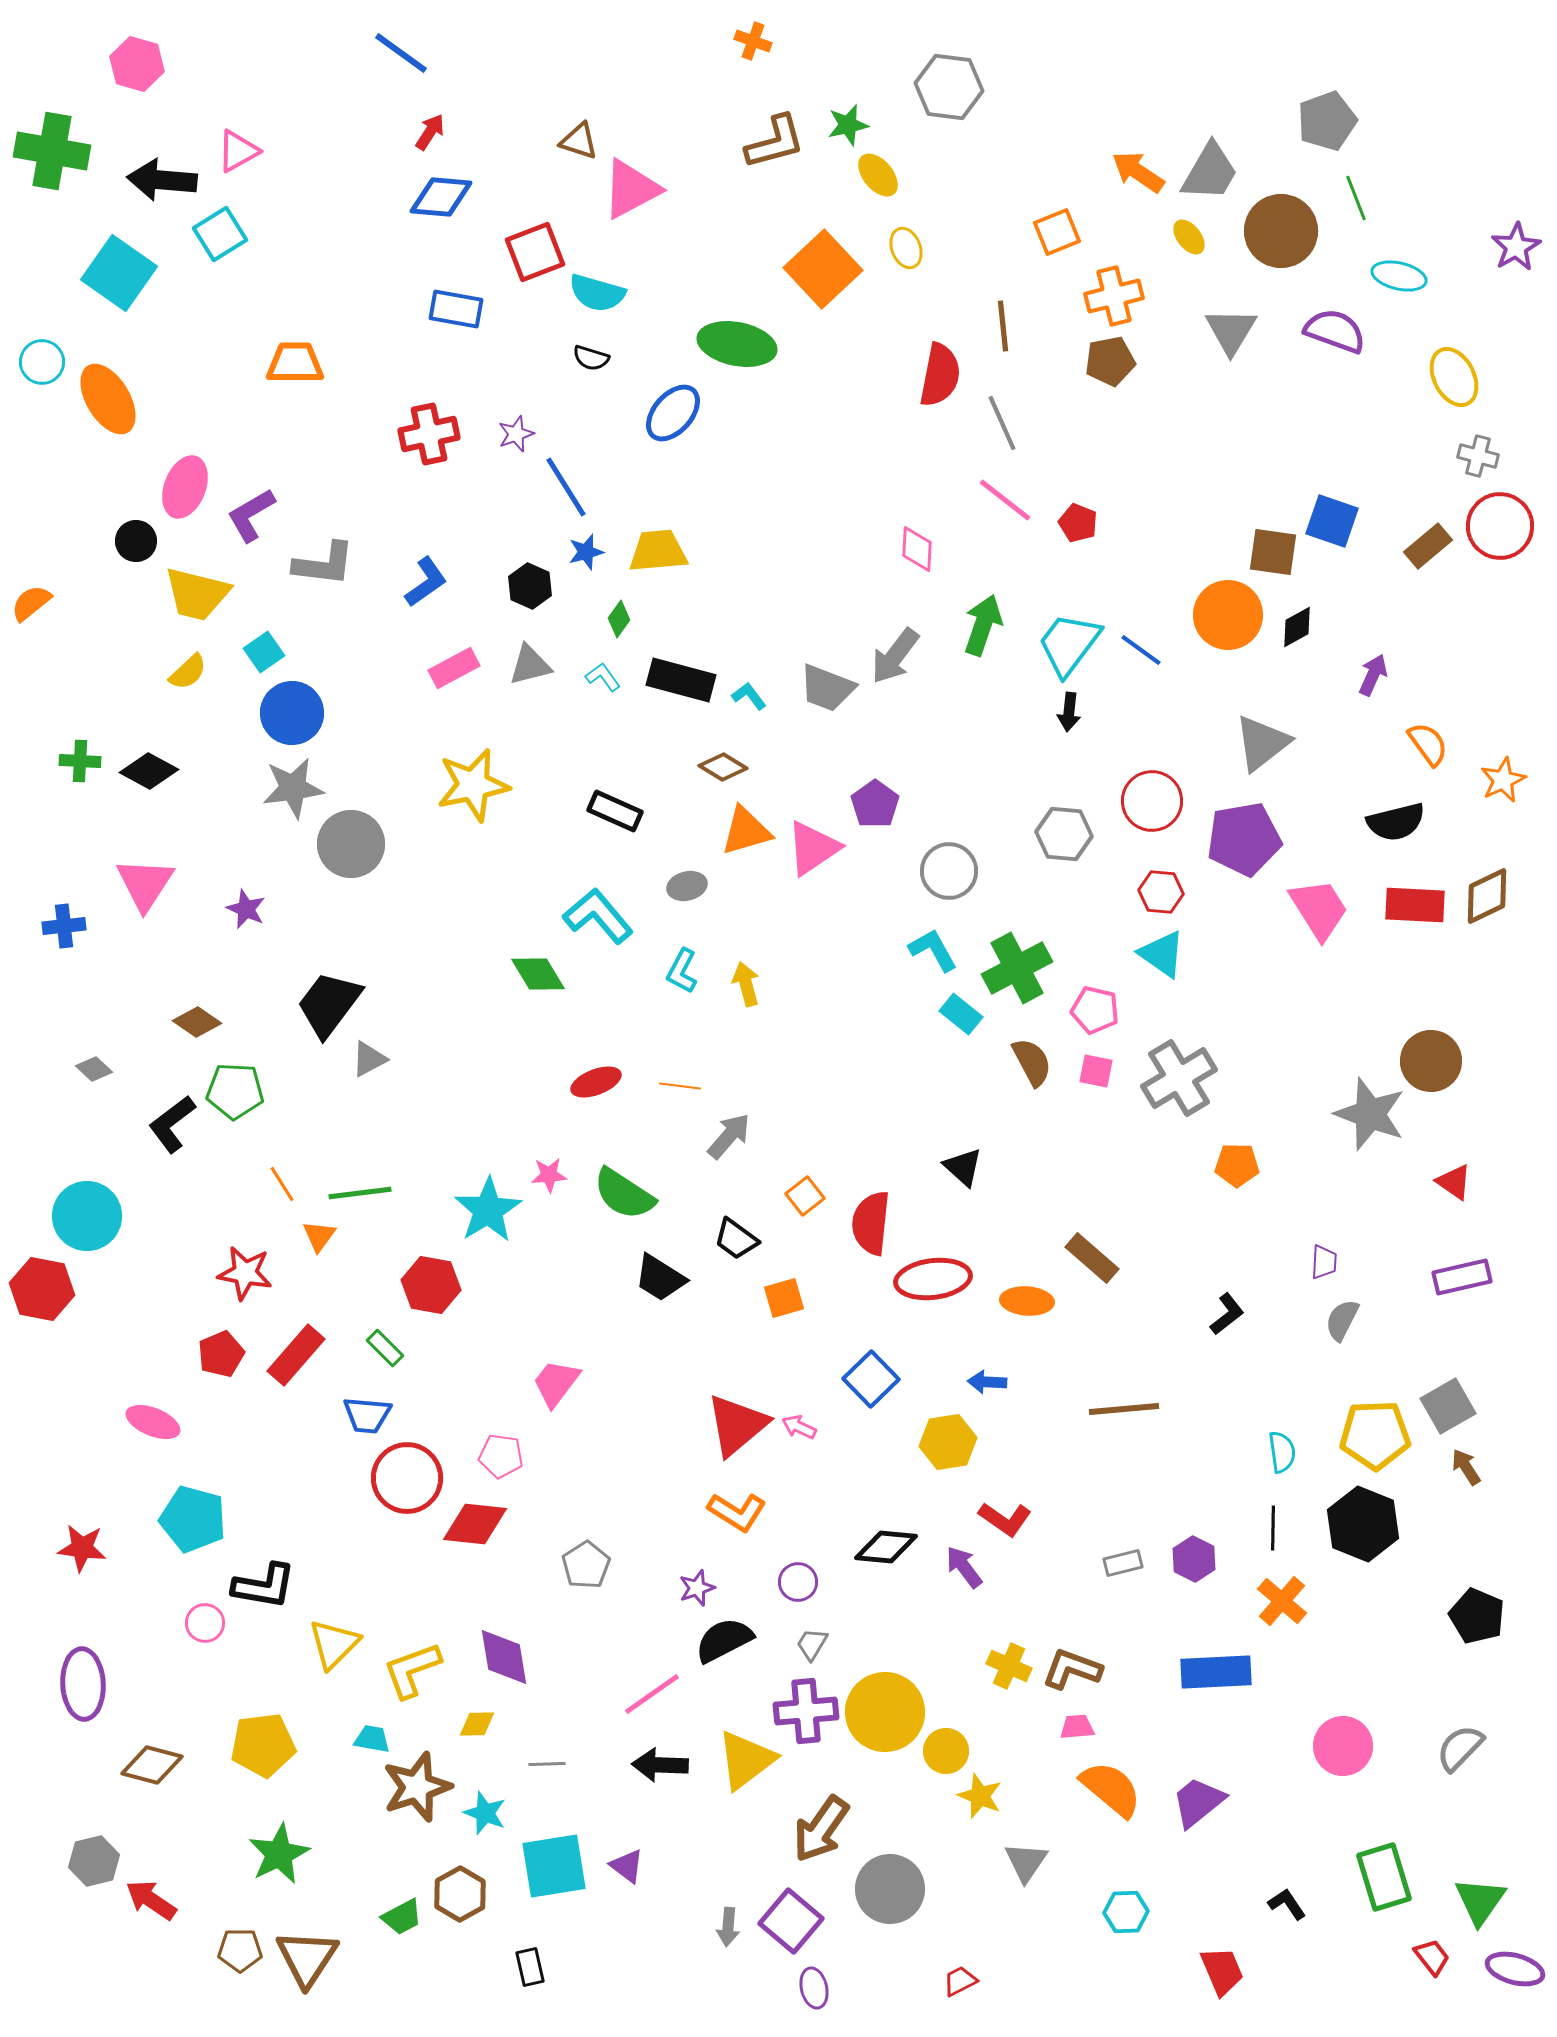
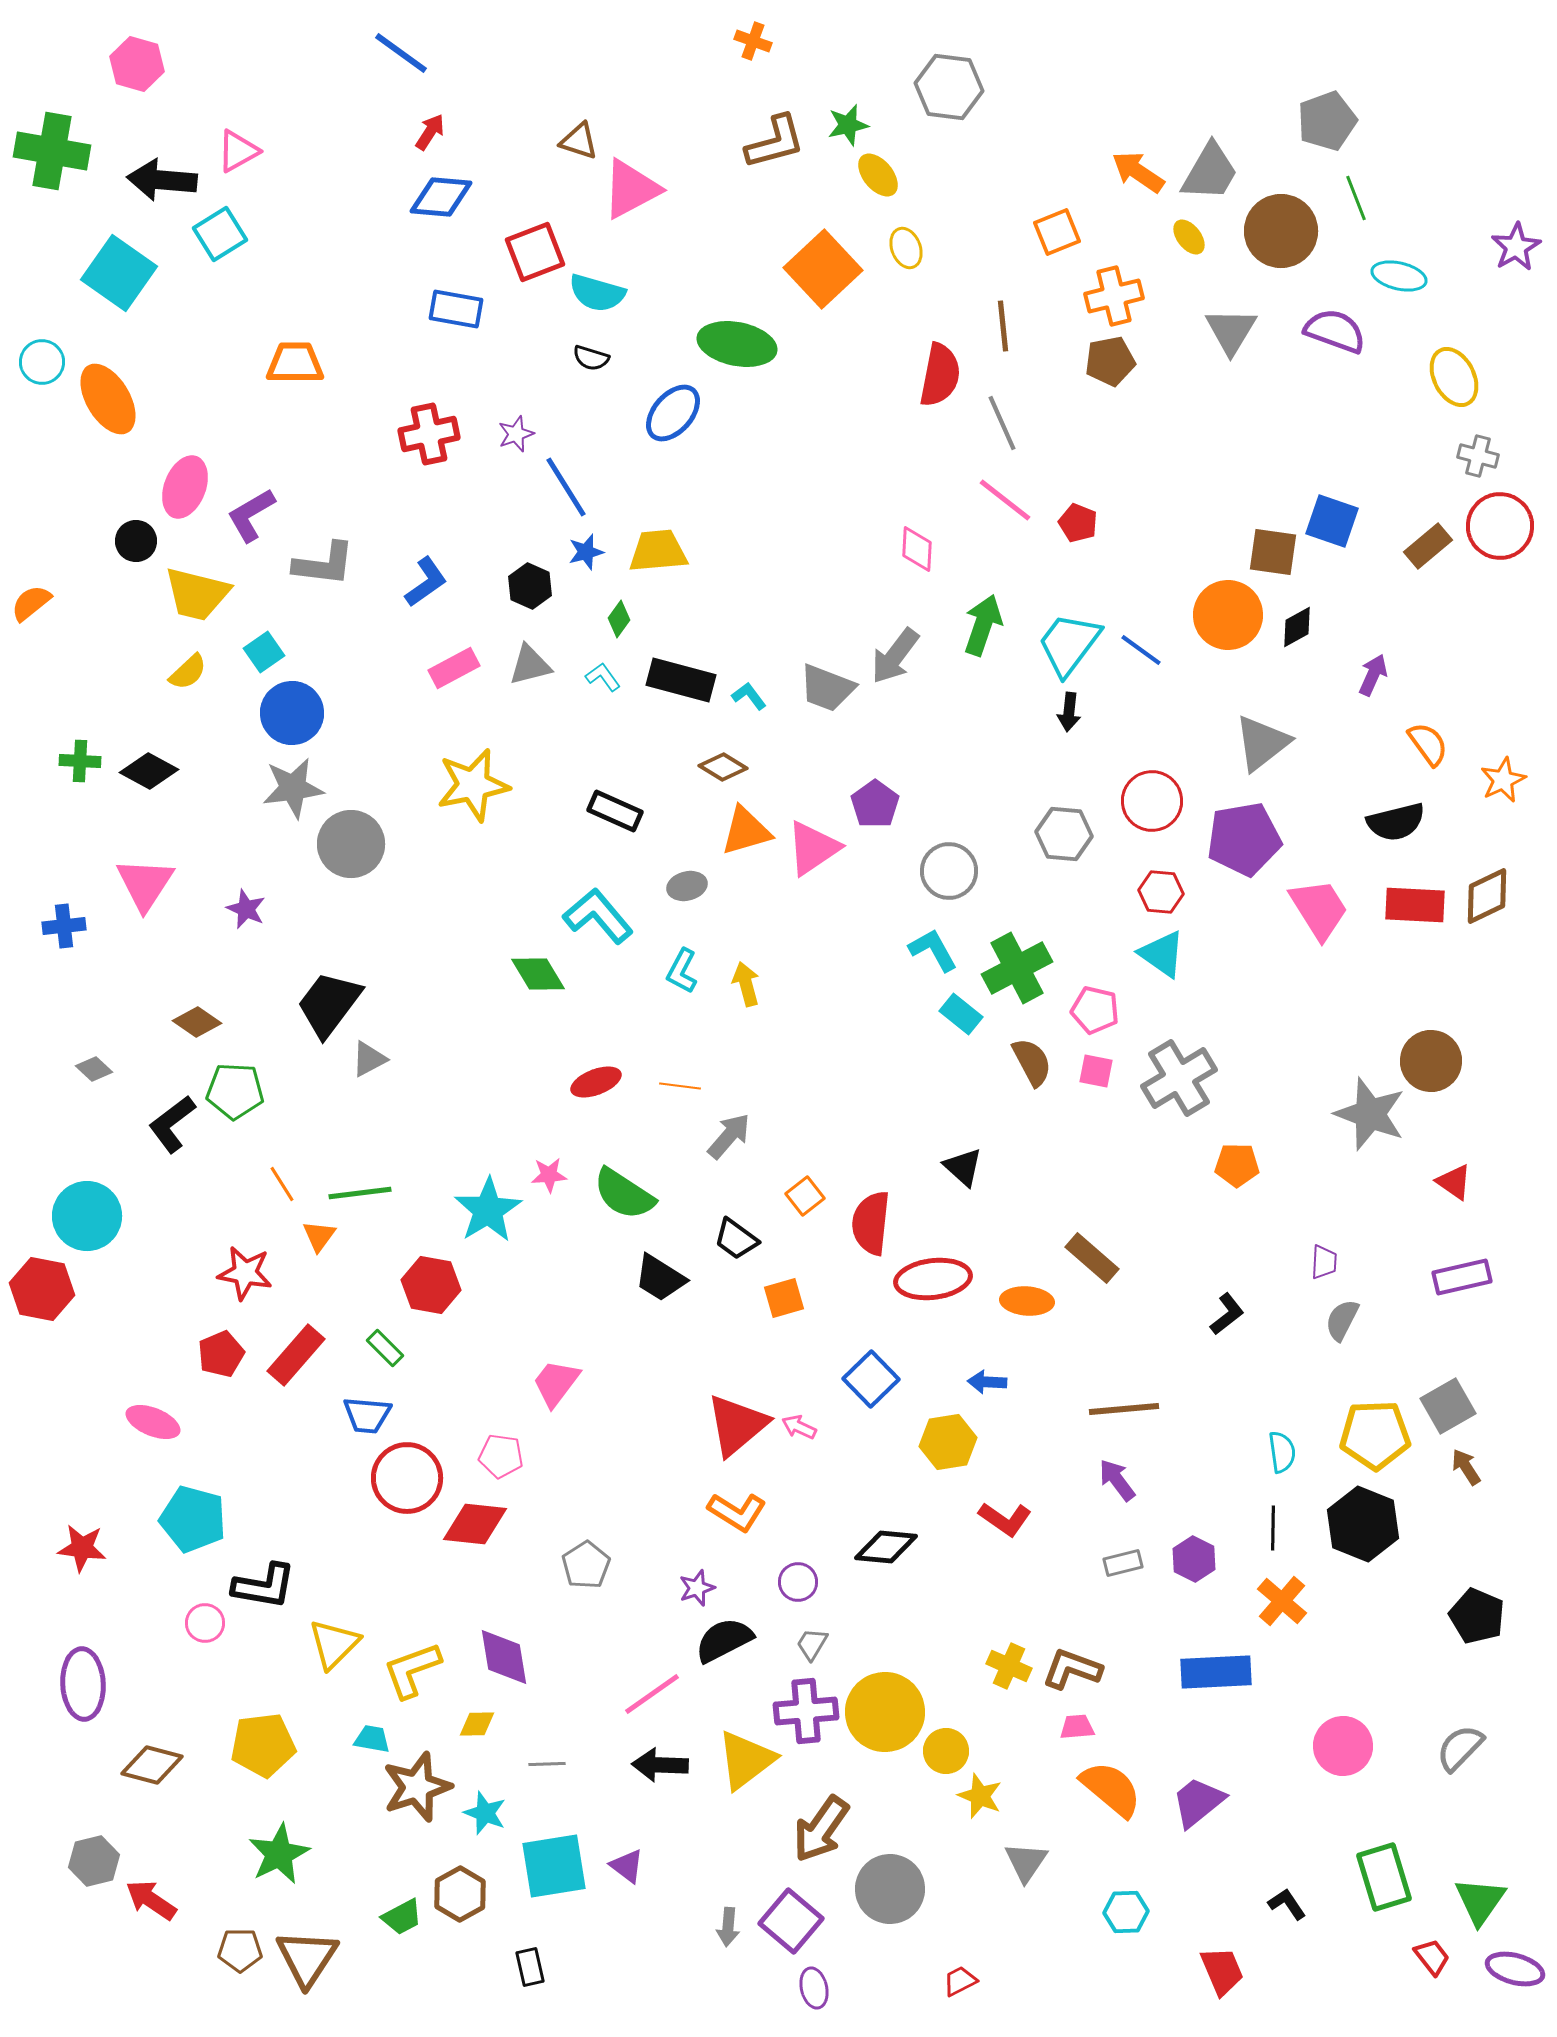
purple arrow at (964, 1567): moved 153 px right, 87 px up
